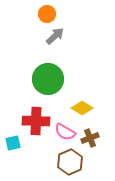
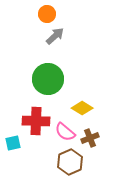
pink semicircle: rotated 10 degrees clockwise
